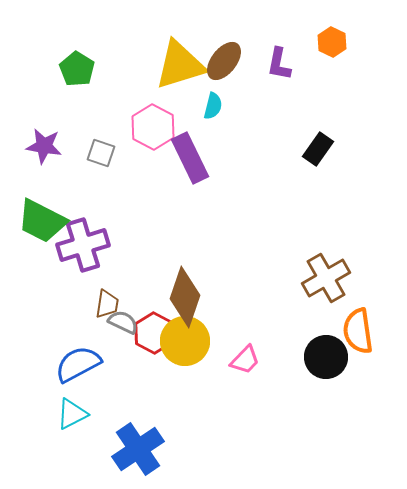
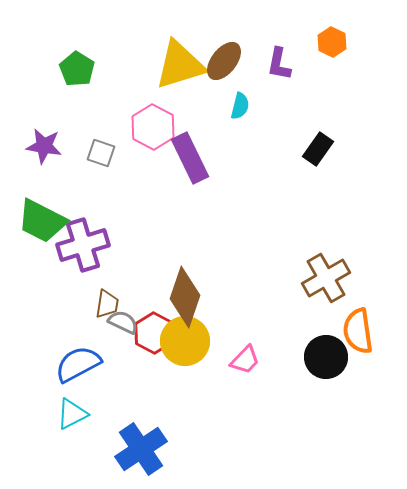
cyan semicircle: moved 27 px right
blue cross: moved 3 px right
